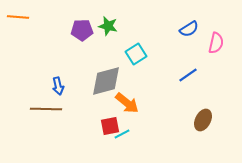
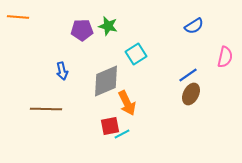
blue semicircle: moved 5 px right, 3 px up
pink semicircle: moved 9 px right, 14 px down
gray diamond: rotated 8 degrees counterclockwise
blue arrow: moved 4 px right, 15 px up
orange arrow: rotated 25 degrees clockwise
brown ellipse: moved 12 px left, 26 px up
